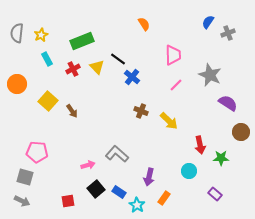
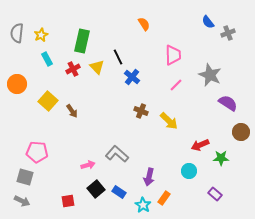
blue semicircle: rotated 72 degrees counterclockwise
green rectangle: rotated 55 degrees counterclockwise
black line: moved 2 px up; rotated 28 degrees clockwise
red arrow: rotated 78 degrees clockwise
cyan star: moved 6 px right
